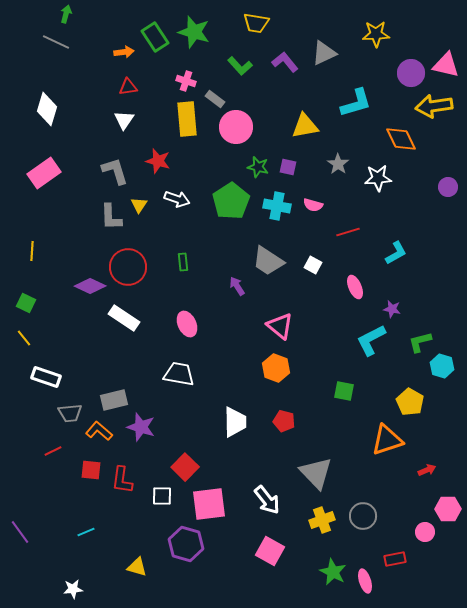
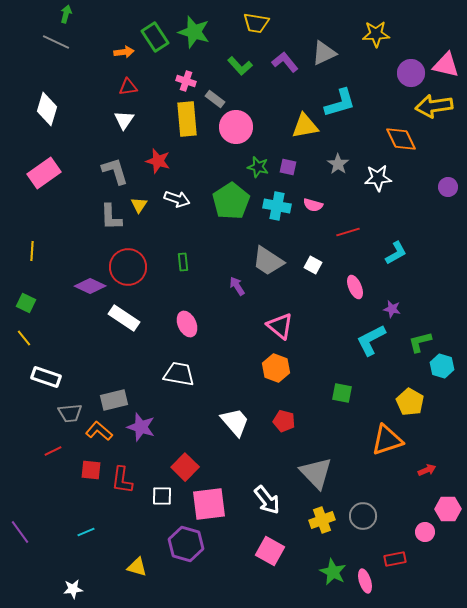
cyan L-shape at (356, 103): moved 16 px left
green square at (344, 391): moved 2 px left, 2 px down
white trapezoid at (235, 422): rotated 40 degrees counterclockwise
